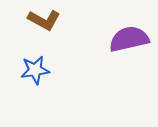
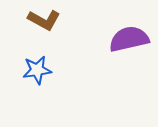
blue star: moved 2 px right
